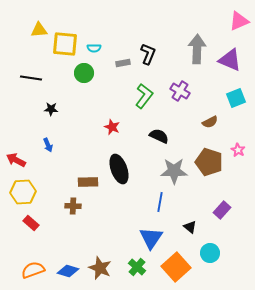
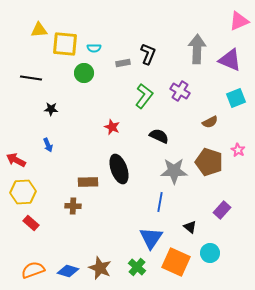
orange square: moved 5 px up; rotated 24 degrees counterclockwise
